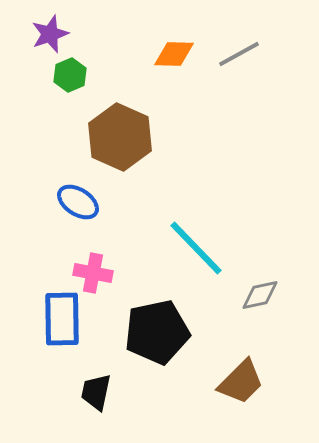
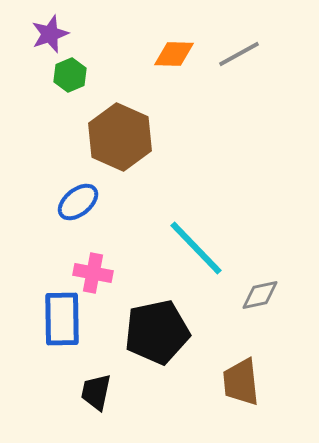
blue ellipse: rotated 72 degrees counterclockwise
brown trapezoid: rotated 129 degrees clockwise
